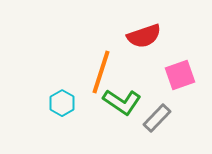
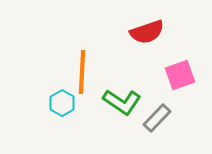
red semicircle: moved 3 px right, 4 px up
orange line: moved 19 px left; rotated 15 degrees counterclockwise
